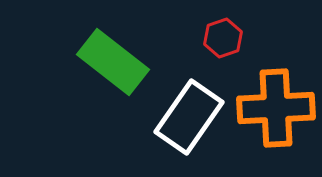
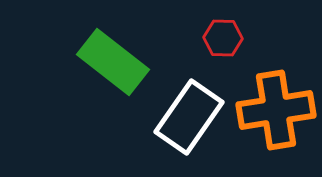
red hexagon: rotated 21 degrees clockwise
orange cross: moved 2 px down; rotated 6 degrees counterclockwise
